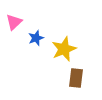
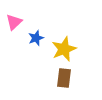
brown rectangle: moved 12 px left
